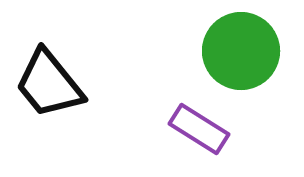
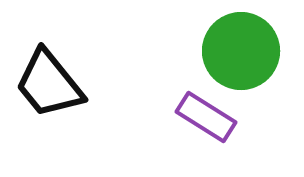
purple rectangle: moved 7 px right, 12 px up
